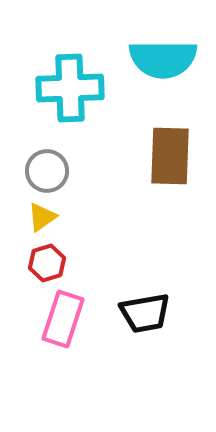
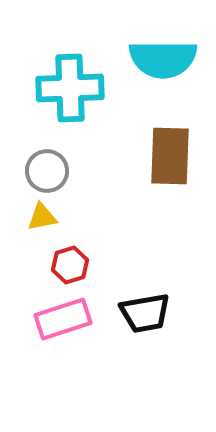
yellow triangle: rotated 24 degrees clockwise
red hexagon: moved 23 px right, 2 px down
pink rectangle: rotated 54 degrees clockwise
